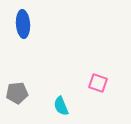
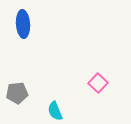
pink square: rotated 24 degrees clockwise
cyan semicircle: moved 6 px left, 5 px down
